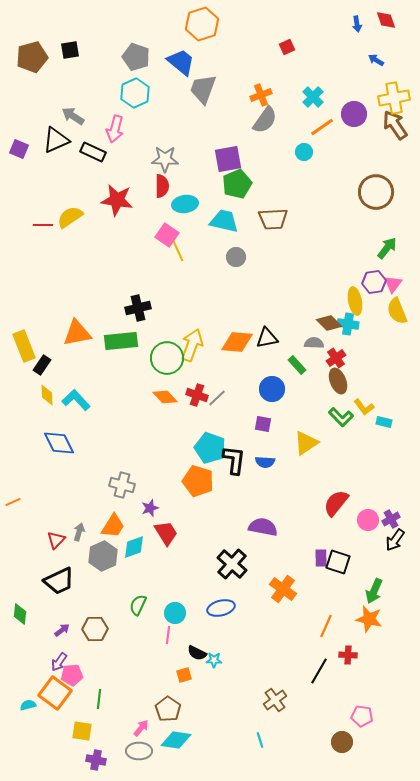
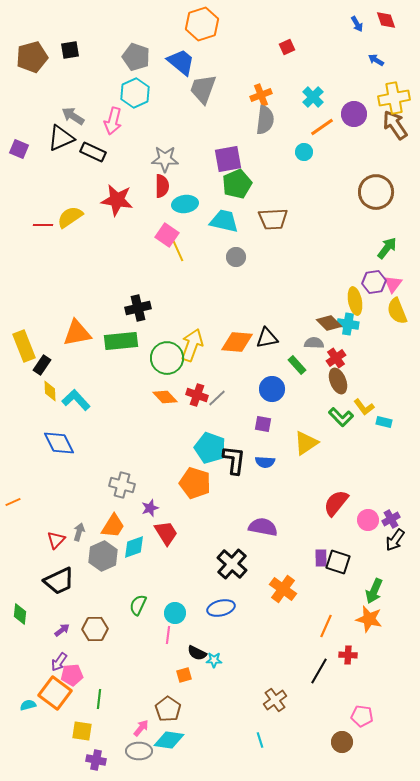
blue arrow at (357, 24): rotated 21 degrees counterclockwise
gray semicircle at (265, 120): rotated 28 degrees counterclockwise
pink arrow at (115, 129): moved 2 px left, 8 px up
black triangle at (56, 140): moved 5 px right, 2 px up
yellow diamond at (47, 395): moved 3 px right, 4 px up
orange pentagon at (198, 481): moved 3 px left, 2 px down
cyan diamond at (176, 740): moved 7 px left
